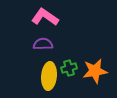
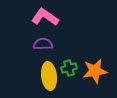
yellow ellipse: rotated 12 degrees counterclockwise
